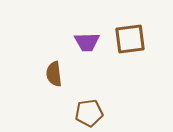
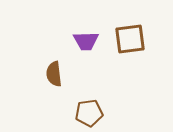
purple trapezoid: moved 1 px left, 1 px up
